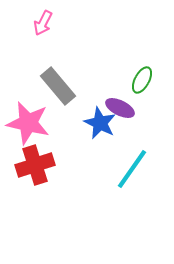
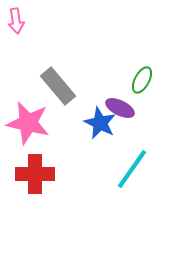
pink arrow: moved 27 px left, 2 px up; rotated 35 degrees counterclockwise
red cross: moved 9 px down; rotated 18 degrees clockwise
